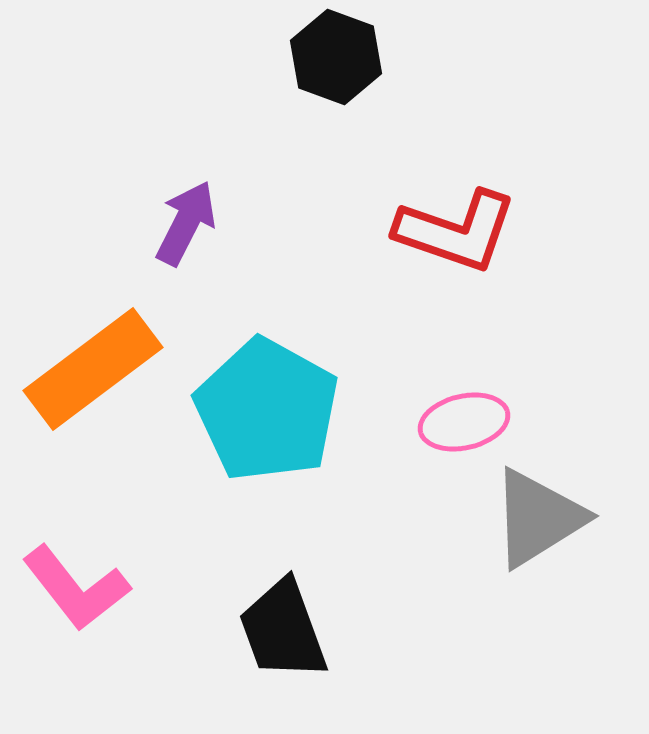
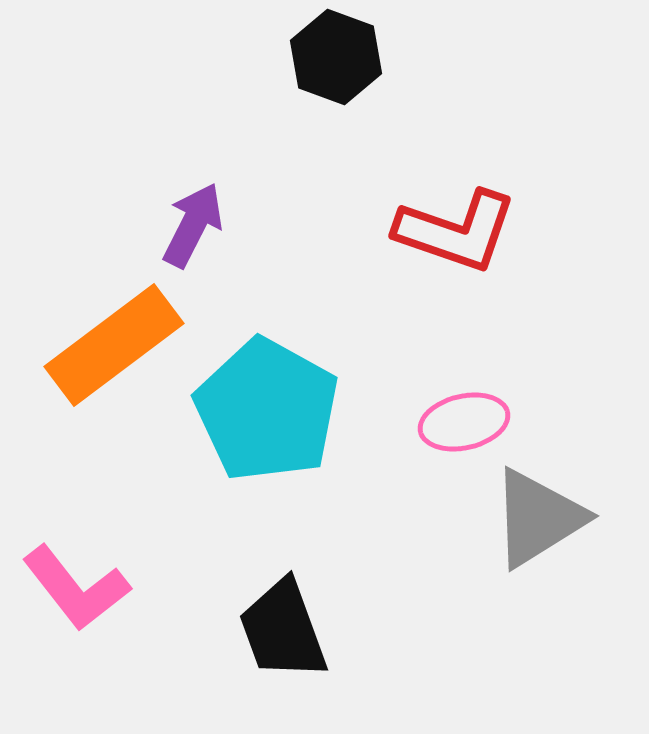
purple arrow: moved 7 px right, 2 px down
orange rectangle: moved 21 px right, 24 px up
